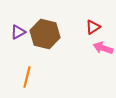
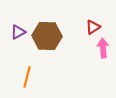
brown hexagon: moved 2 px right, 2 px down; rotated 12 degrees counterclockwise
pink arrow: rotated 66 degrees clockwise
